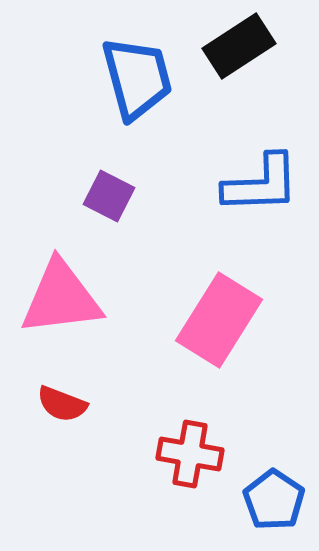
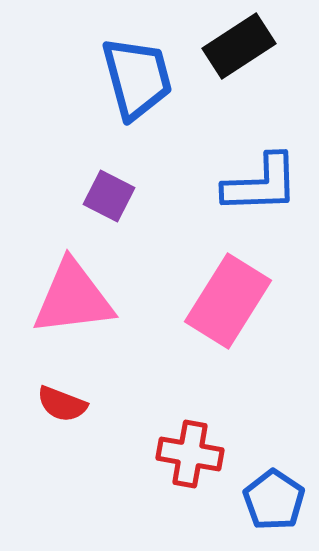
pink triangle: moved 12 px right
pink rectangle: moved 9 px right, 19 px up
